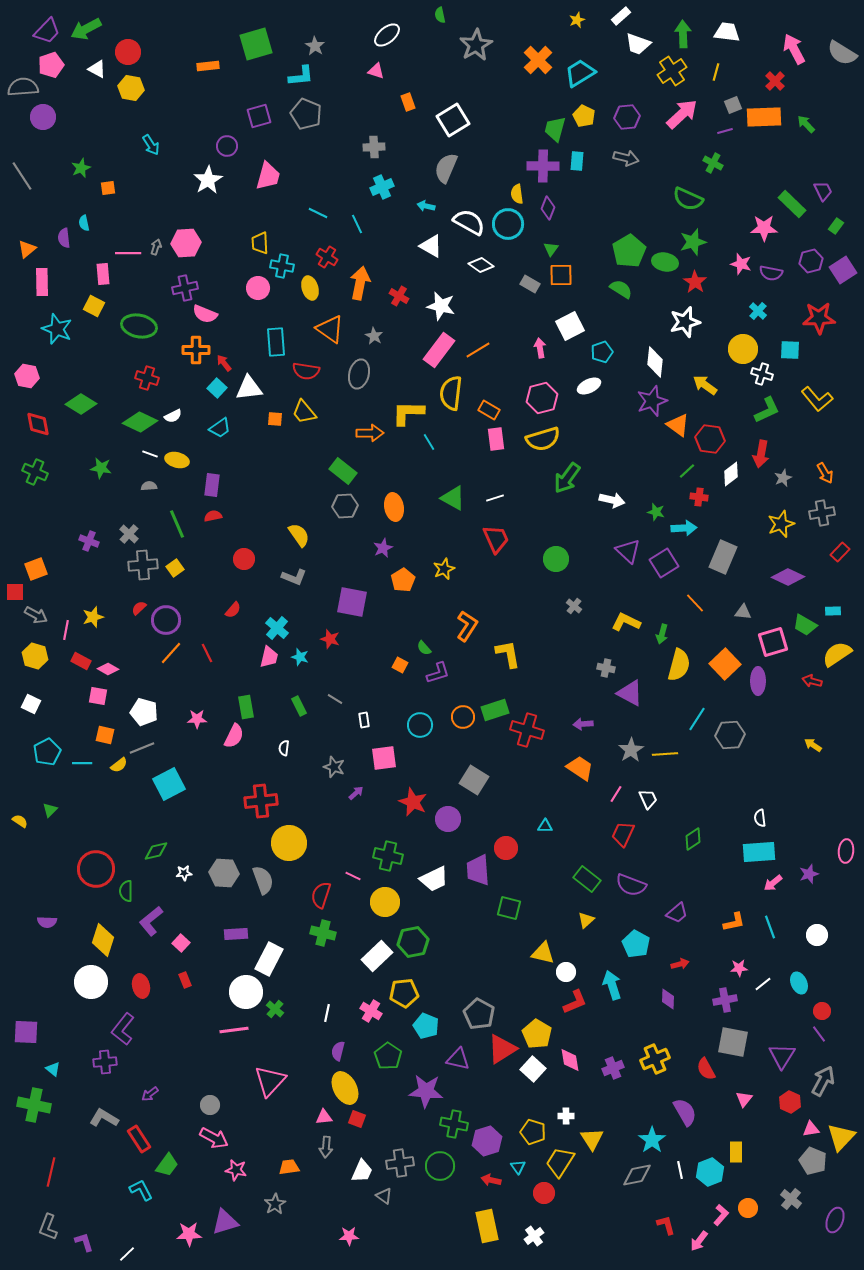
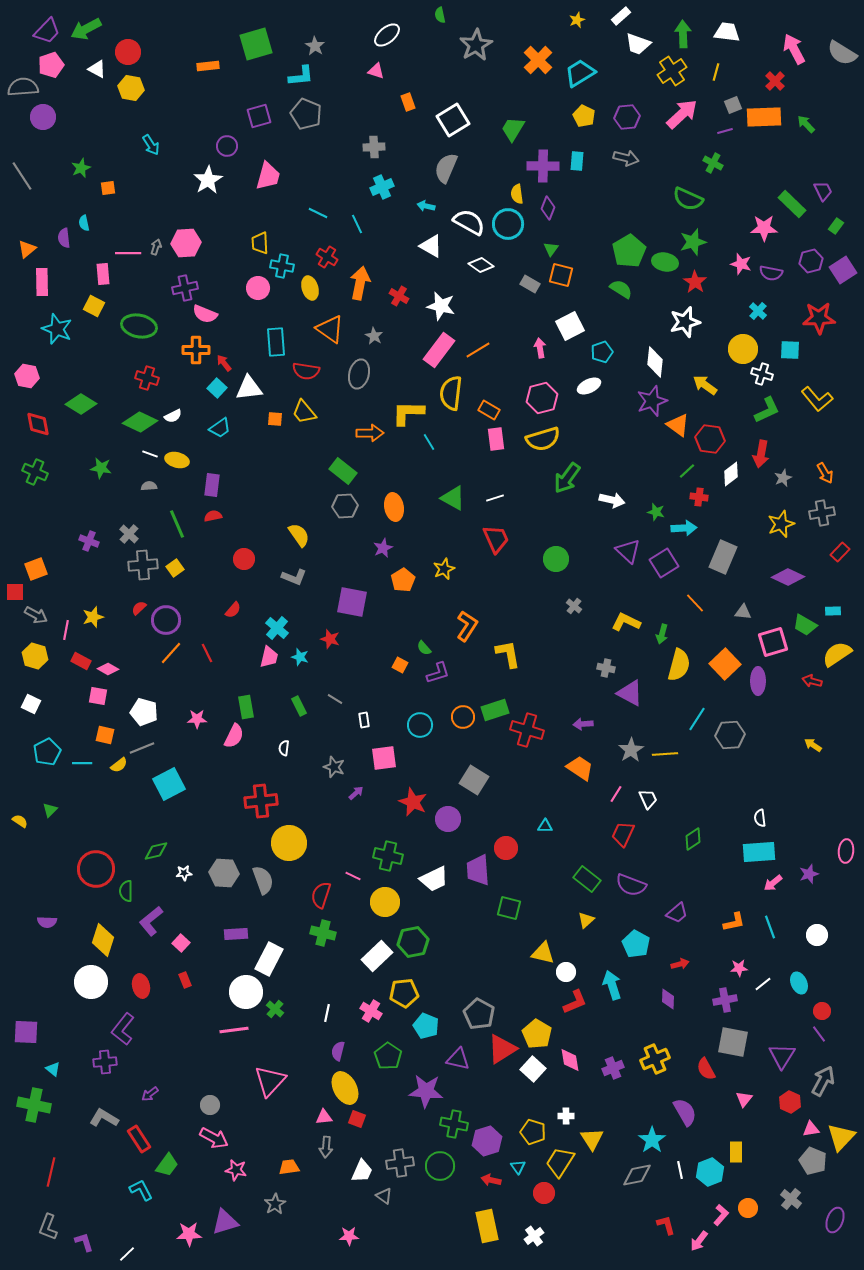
green trapezoid at (555, 129): moved 42 px left; rotated 16 degrees clockwise
orange square at (561, 275): rotated 15 degrees clockwise
